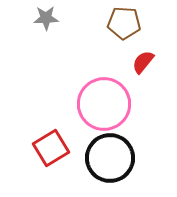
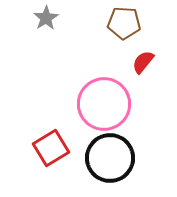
gray star: rotated 30 degrees counterclockwise
